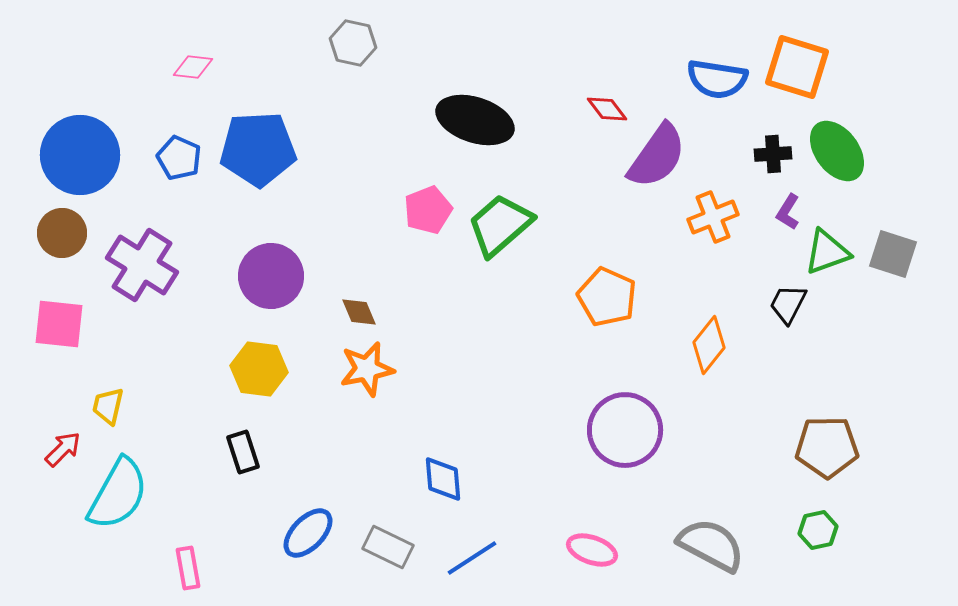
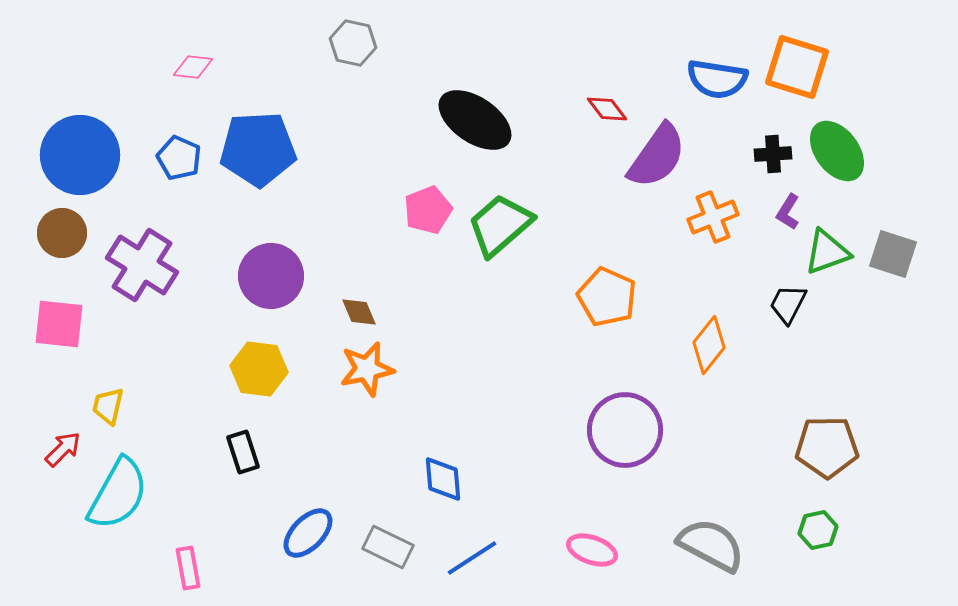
black ellipse at (475, 120): rotated 16 degrees clockwise
